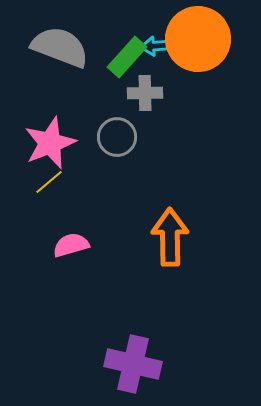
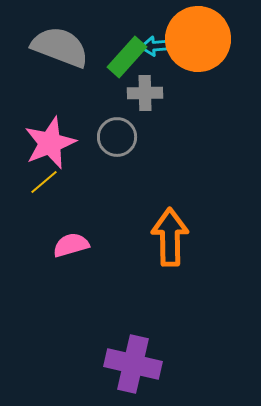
yellow line: moved 5 px left
